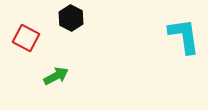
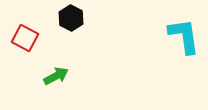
red square: moved 1 px left
